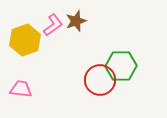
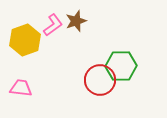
pink trapezoid: moved 1 px up
